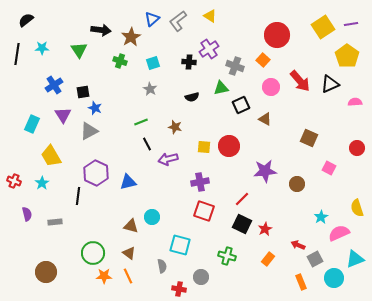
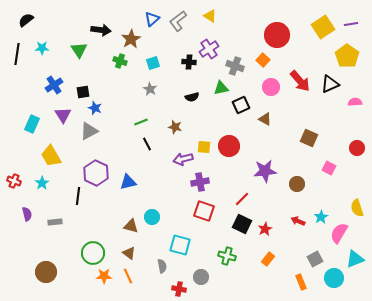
brown star at (131, 37): moved 2 px down
purple arrow at (168, 159): moved 15 px right
pink semicircle at (339, 233): rotated 35 degrees counterclockwise
red arrow at (298, 245): moved 24 px up
